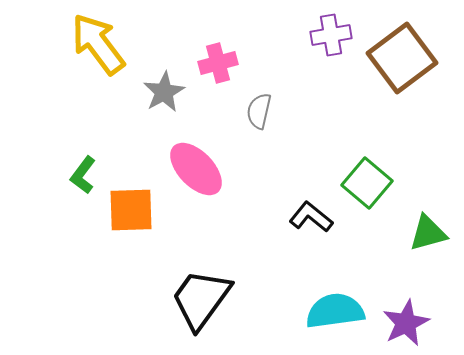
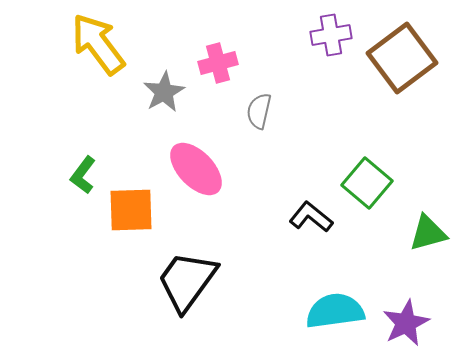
black trapezoid: moved 14 px left, 18 px up
